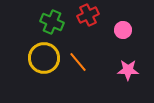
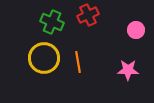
pink circle: moved 13 px right
orange line: rotated 30 degrees clockwise
